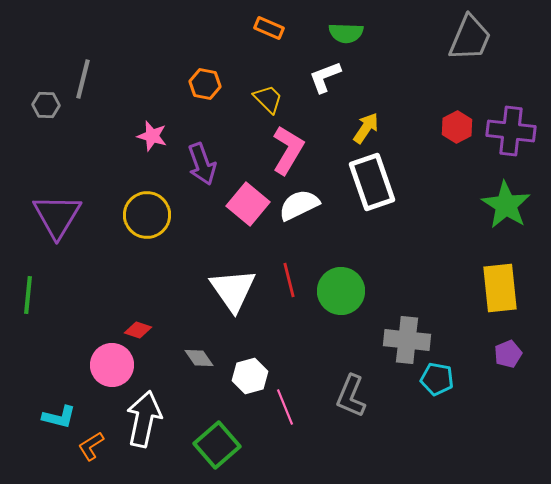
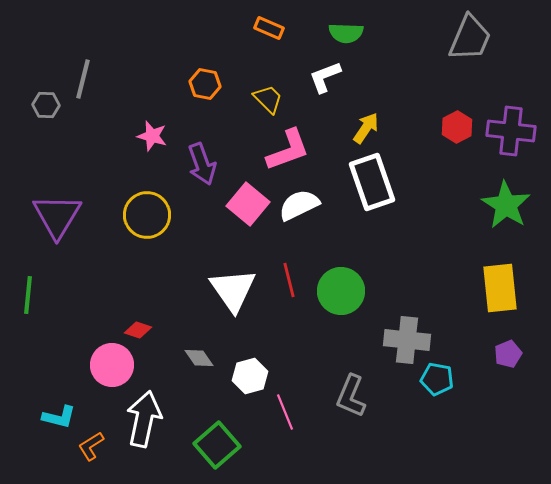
pink L-shape: rotated 39 degrees clockwise
pink line: moved 5 px down
